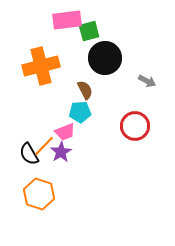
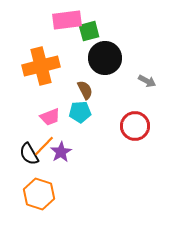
pink trapezoid: moved 15 px left, 15 px up
